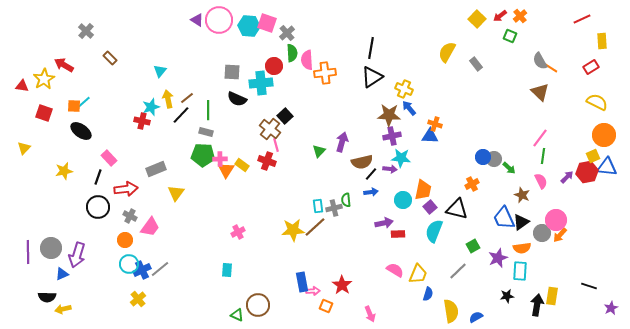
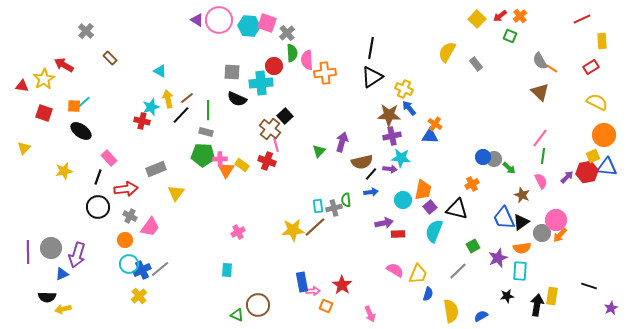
cyan triangle at (160, 71): rotated 40 degrees counterclockwise
orange cross at (435, 124): rotated 16 degrees clockwise
yellow cross at (138, 299): moved 1 px right, 3 px up
blue semicircle at (476, 317): moved 5 px right, 1 px up
